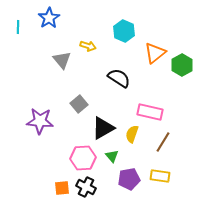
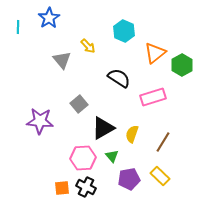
yellow arrow: rotated 28 degrees clockwise
pink rectangle: moved 3 px right, 15 px up; rotated 30 degrees counterclockwise
yellow rectangle: rotated 36 degrees clockwise
